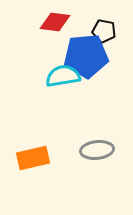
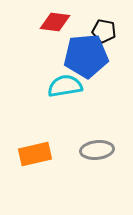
cyan semicircle: moved 2 px right, 10 px down
orange rectangle: moved 2 px right, 4 px up
